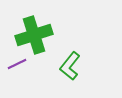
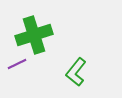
green L-shape: moved 6 px right, 6 px down
